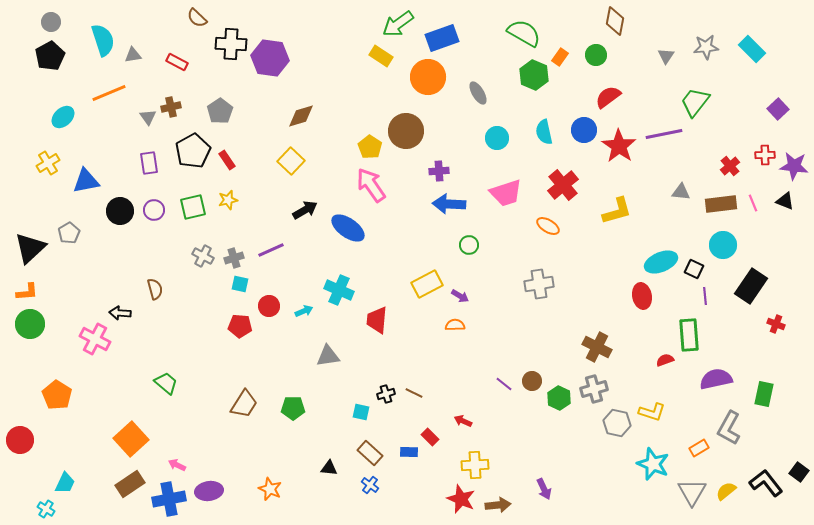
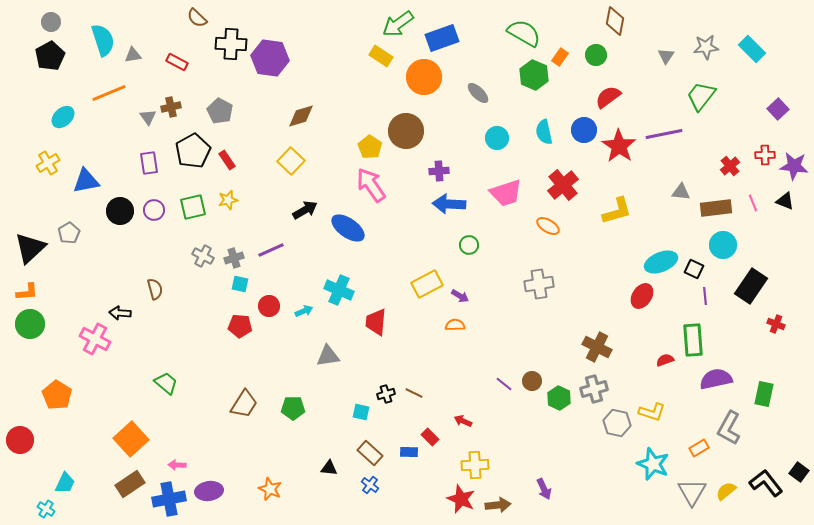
orange circle at (428, 77): moved 4 px left
gray ellipse at (478, 93): rotated 15 degrees counterclockwise
green trapezoid at (695, 102): moved 6 px right, 6 px up
gray pentagon at (220, 111): rotated 10 degrees counterclockwise
brown rectangle at (721, 204): moved 5 px left, 4 px down
red ellipse at (642, 296): rotated 45 degrees clockwise
red trapezoid at (377, 320): moved 1 px left, 2 px down
green rectangle at (689, 335): moved 4 px right, 5 px down
pink arrow at (177, 465): rotated 24 degrees counterclockwise
